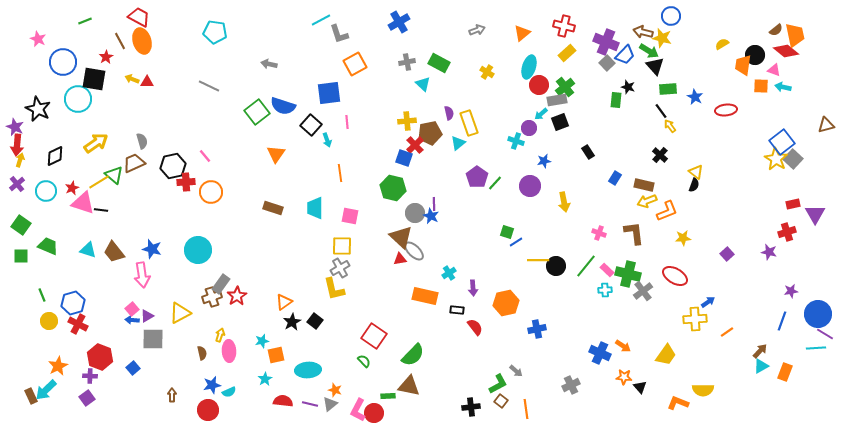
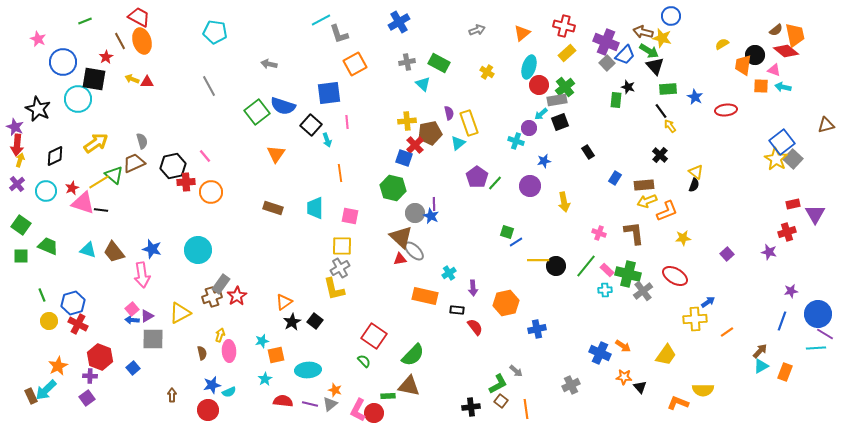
gray line at (209, 86): rotated 35 degrees clockwise
brown rectangle at (644, 185): rotated 18 degrees counterclockwise
